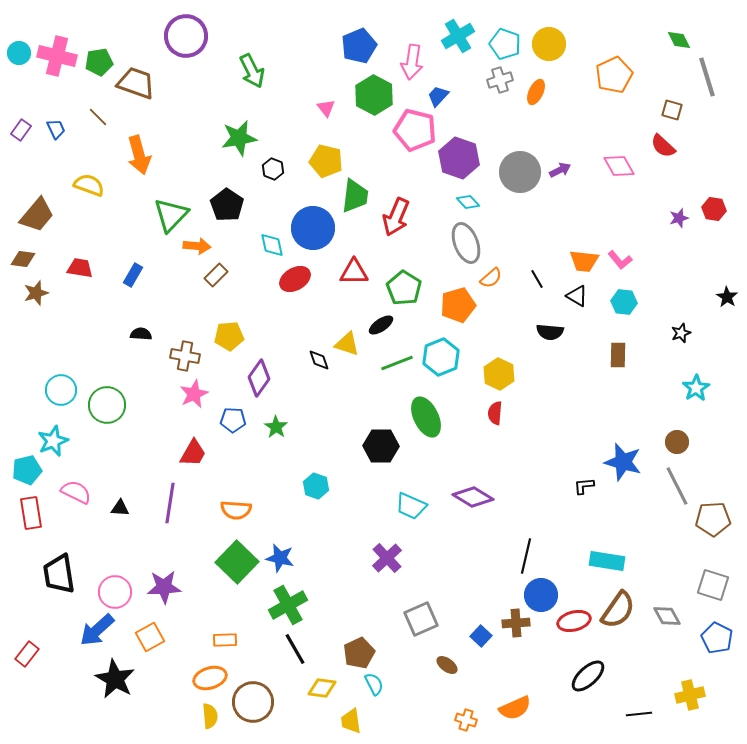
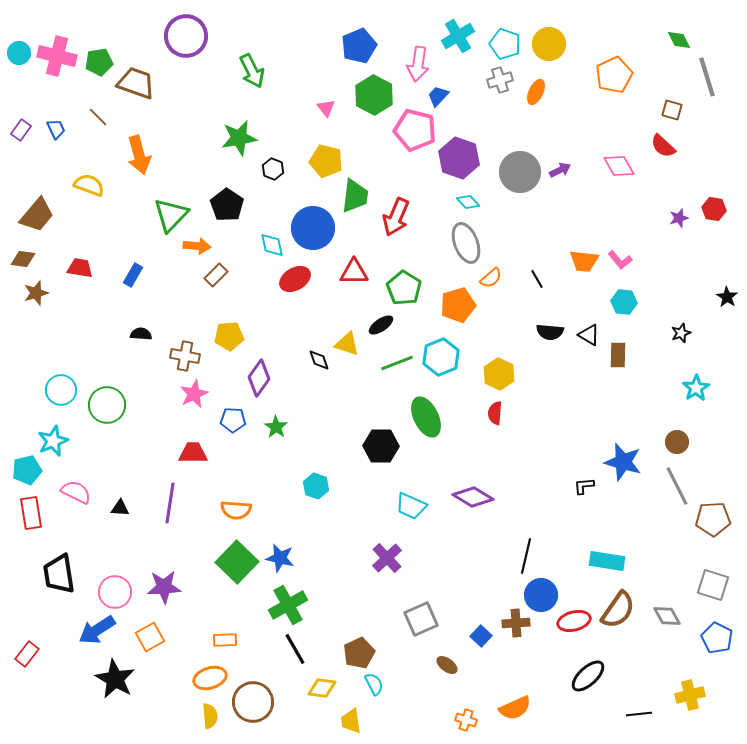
pink arrow at (412, 62): moved 6 px right, 2 px down
black triangle at (577, 296): moved 12 px right, 39 px down
red trapezoid at (193, 453): rotated 120 degrees counterclockwise
blue arrow at (97, 630): rotated 9 degrees clockwise
